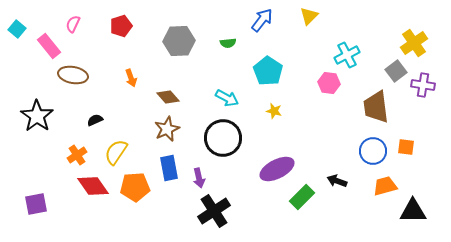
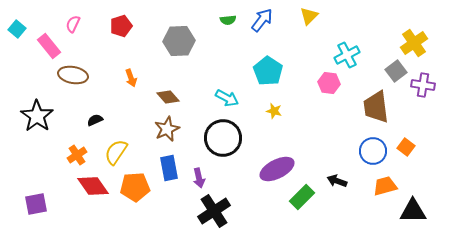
green semicircle: moved 23 px up
orange square: rotated 30 degrees clockwise
